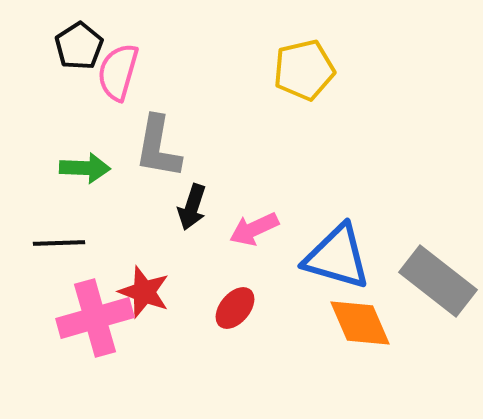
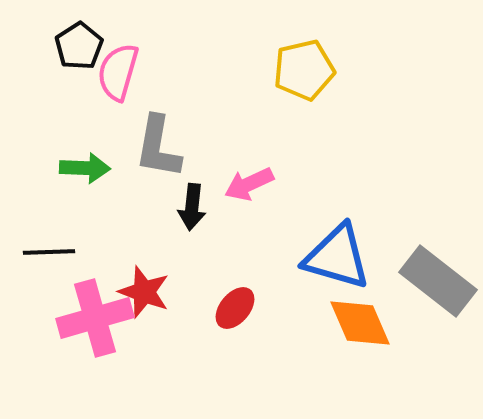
black arrow: rotated 12 degrees counterclockwise
pink arrow: moved 5 px left, 45 px up
black line: moved 10 px left, 9 px down
